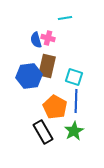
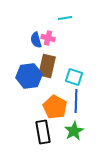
black rectangle: rotated 20 degrees clockwise
